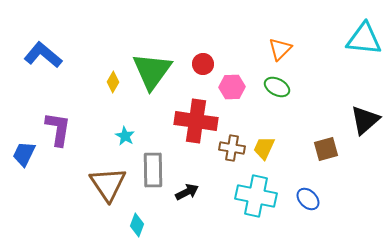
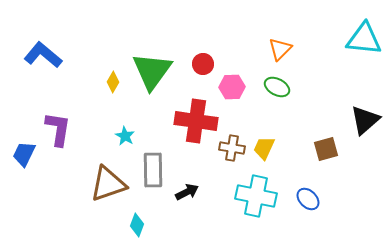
brown triangle: rotated 45 degrees clockwise
